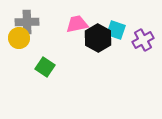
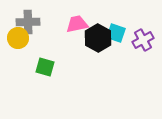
gray cross: moved 1 px right
cyan square: moved 3 px down
yellow circle: moved 1 px left
green square: rotated 18 degrees counterclockwise
